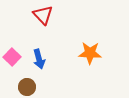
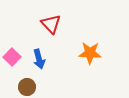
red triangle: moved 8 px right, 9 px down
